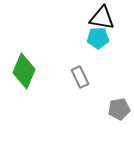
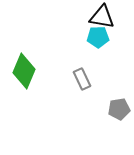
black triangle: moved 1 px up
cyan pentagon: moved 1 px up
gray rectangle: moved 2 px right, 2 px down
